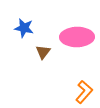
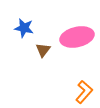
pink ellipse: rotated 12 degrees counterclockwise
brown triangle: moved 2 px up
